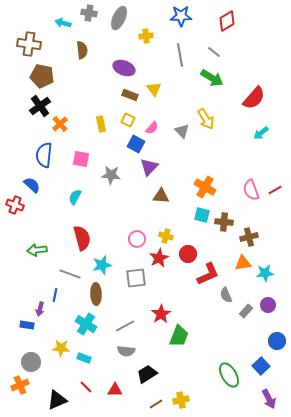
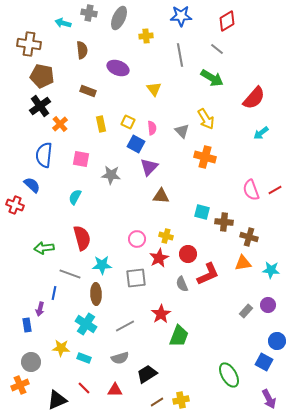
gray line at (214, 52): moved 3 px right, 3 px up
purple ellipse at (124, 68): moved 6 px left
brown rectangle at (130, 95): moved 42 px left, 4 px up
yellow square at (128, 120): moved 2 px down
pink semicircle at (152, 128): rotated 48 degrees counterclockwise
orange cross at (205, 187): moved 30 px up; rotated 15 degrees counterclockwise
cyan square at (202, 215): moved 3 px up
brown cross at (249, 237): rotated 30 degrees clockwise
green arrow at (37, 250): moved 7 px right, 2 px up
cyan star at (102, 265): rotated 12 degrees clockwise
cyan star at (265, 273): moved 6 px right, 3 px up; rotated 12 degrees clockwise
blue line at (55, 295): moved 1 px left, 2 px up
gray semicircle at (226, 295): moved 44 px left, 11 px up
blue rectangle at (27, 325): rotated 72 degrees clockwise
gray semicircle at (126, 351): moved 6 px left, 7 px down; rotated 24 degrees counterclockwise
blue square at (261, 366): moved 3 px right, 4 px up; rotated 18 degrees counterclockwise
red line at (86, 387): moved 2 px left, 1 px down
brown line at (156, 404): moved 1 px right, 2 px up
